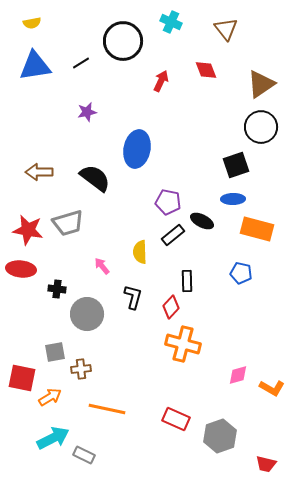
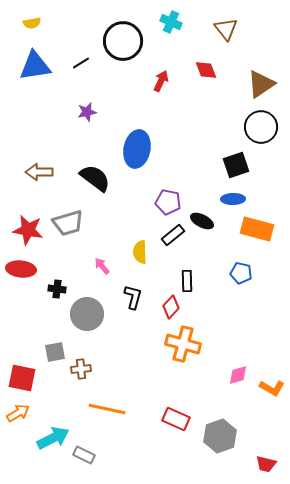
orange arrow at (50, 397): moved 32 px left, 16 px down
